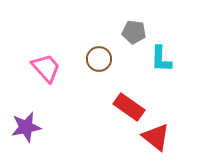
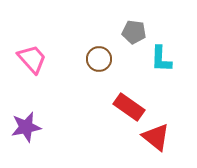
pink trapezoid: moved 14 px left, 9 px up
